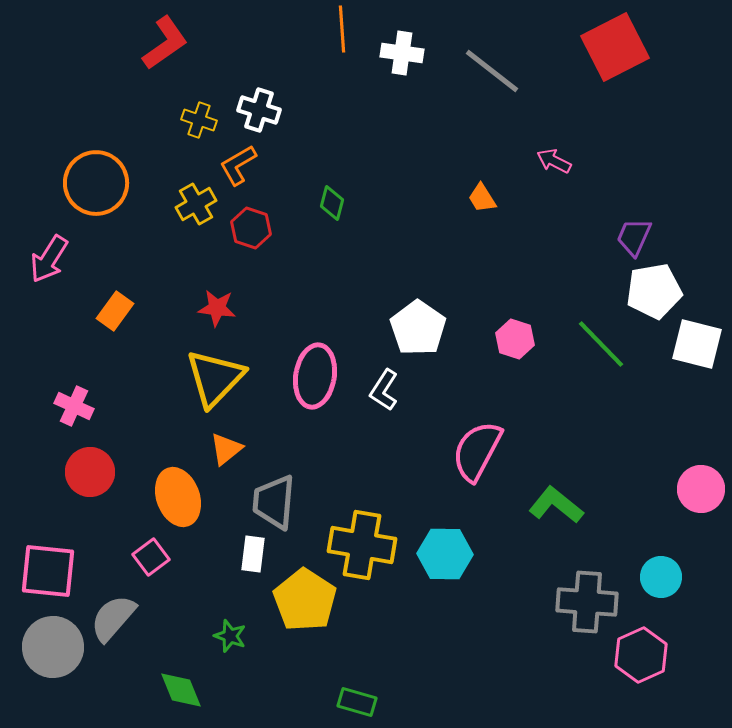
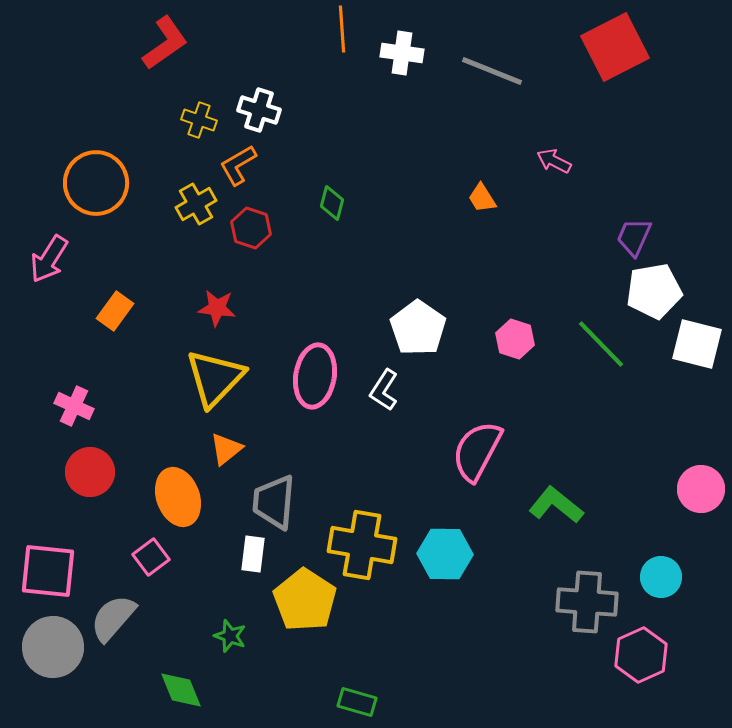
gray line at (492, 71): rotated 16 degrees counterclockwise
